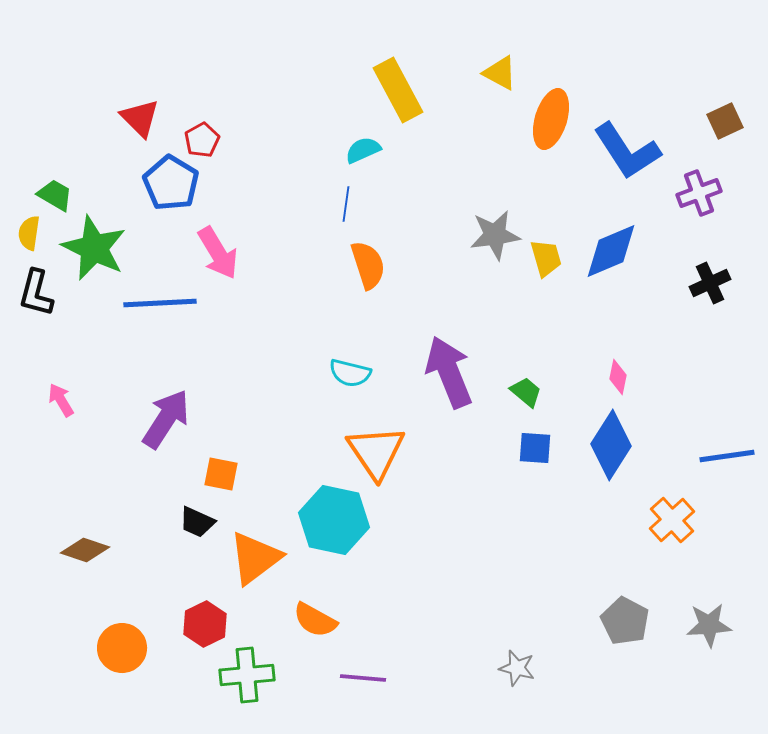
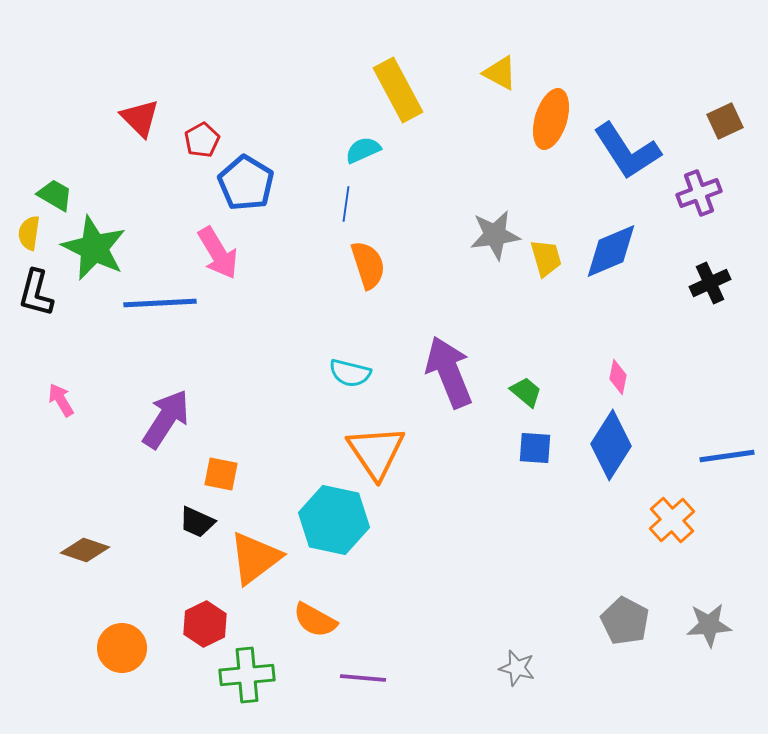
blue pentagon at (171, 183): moved 75 px right
